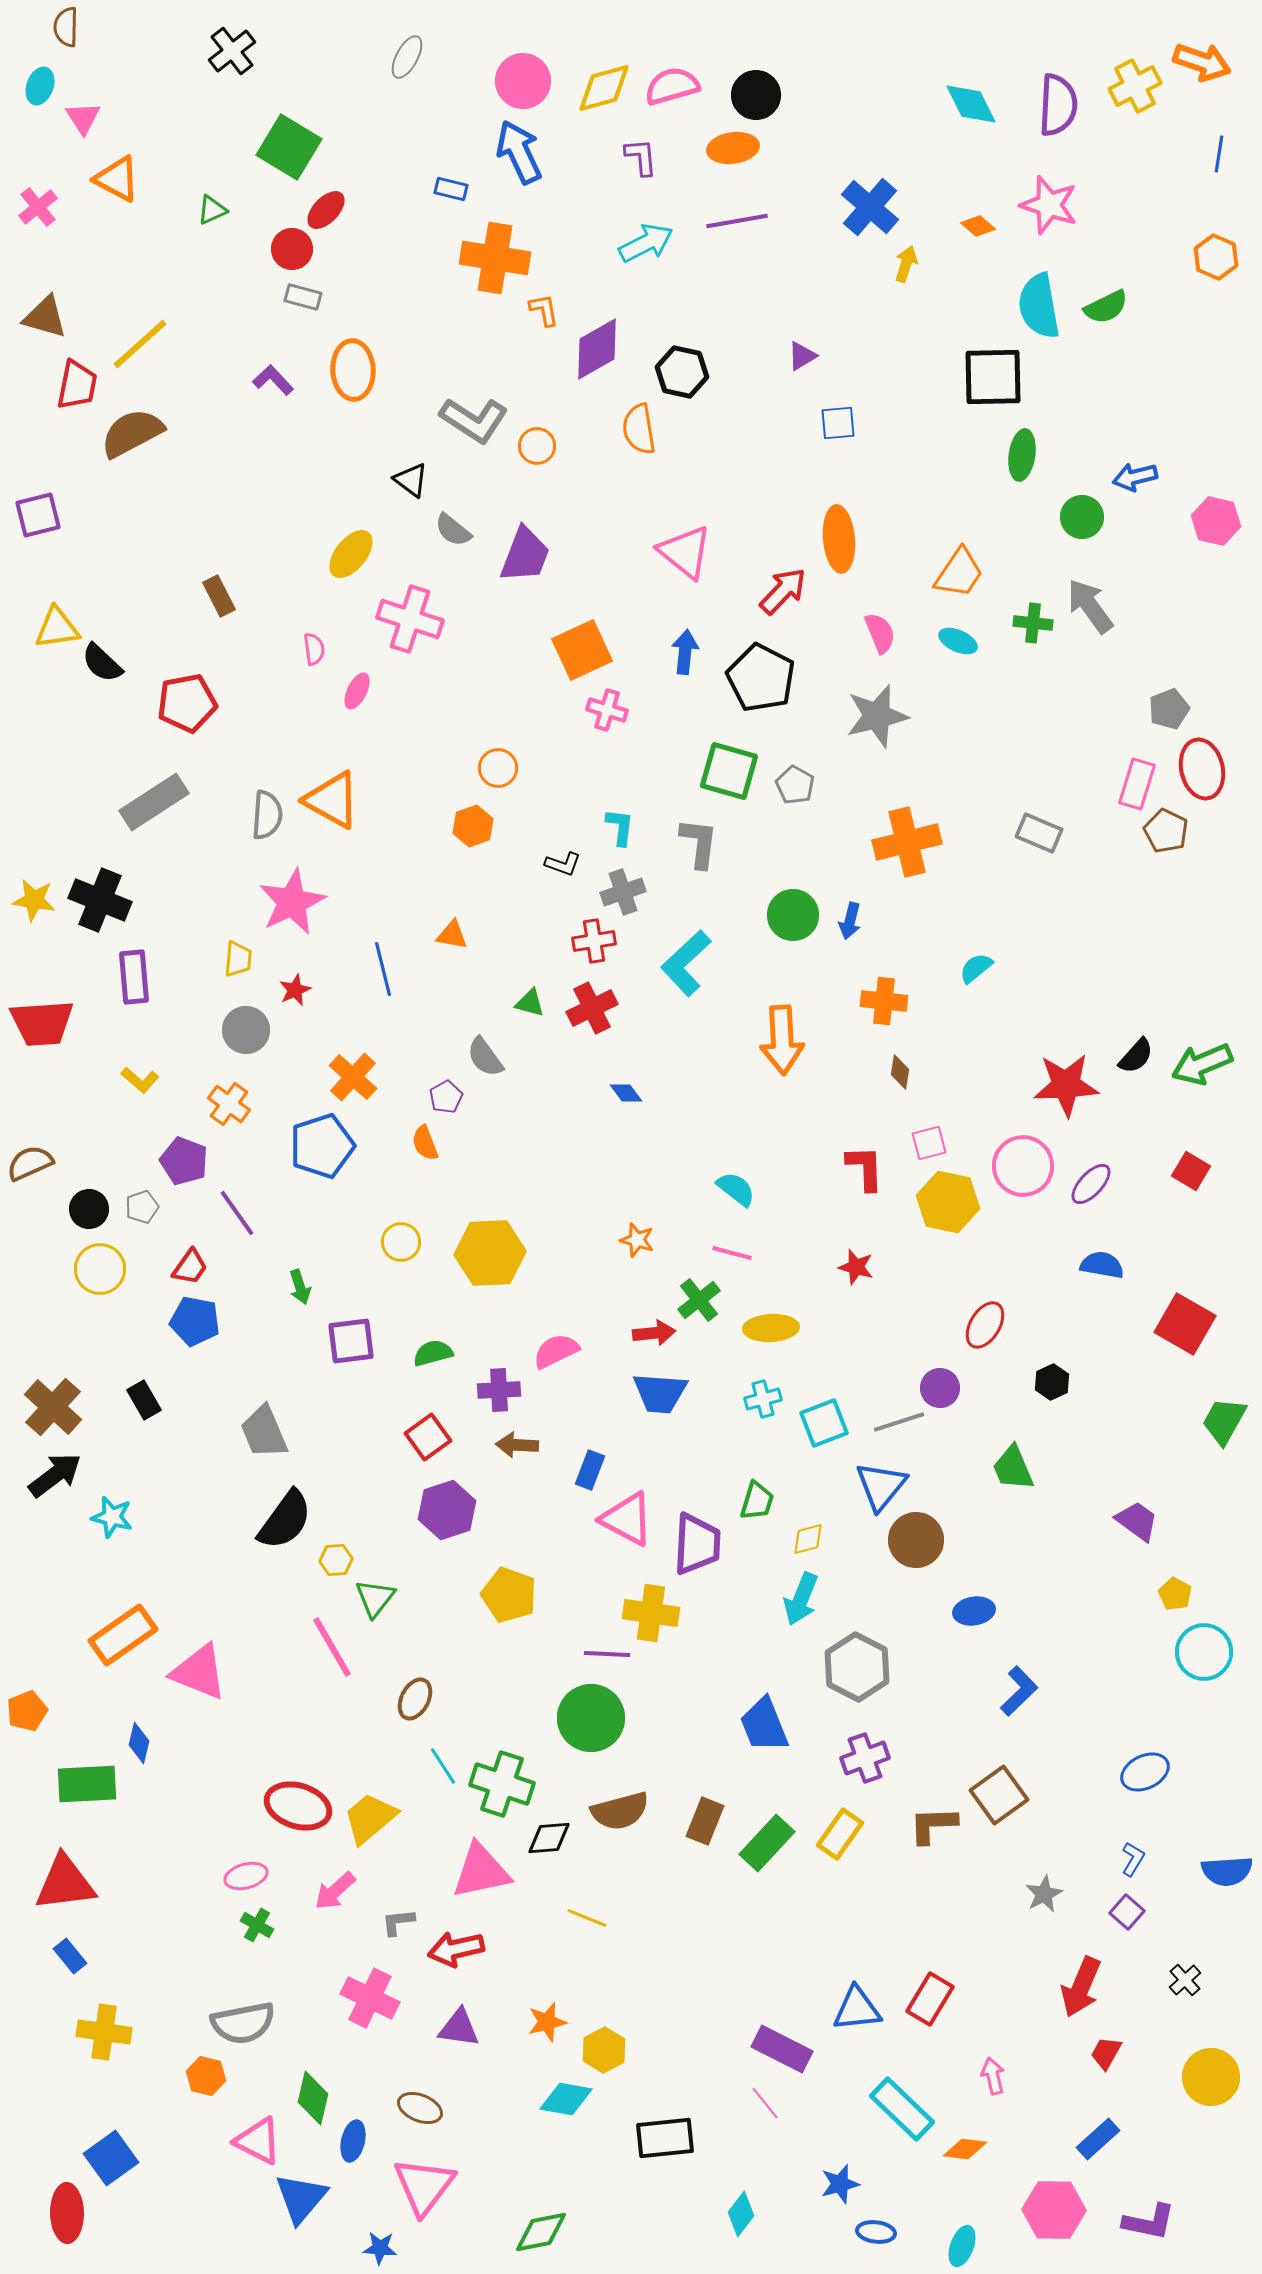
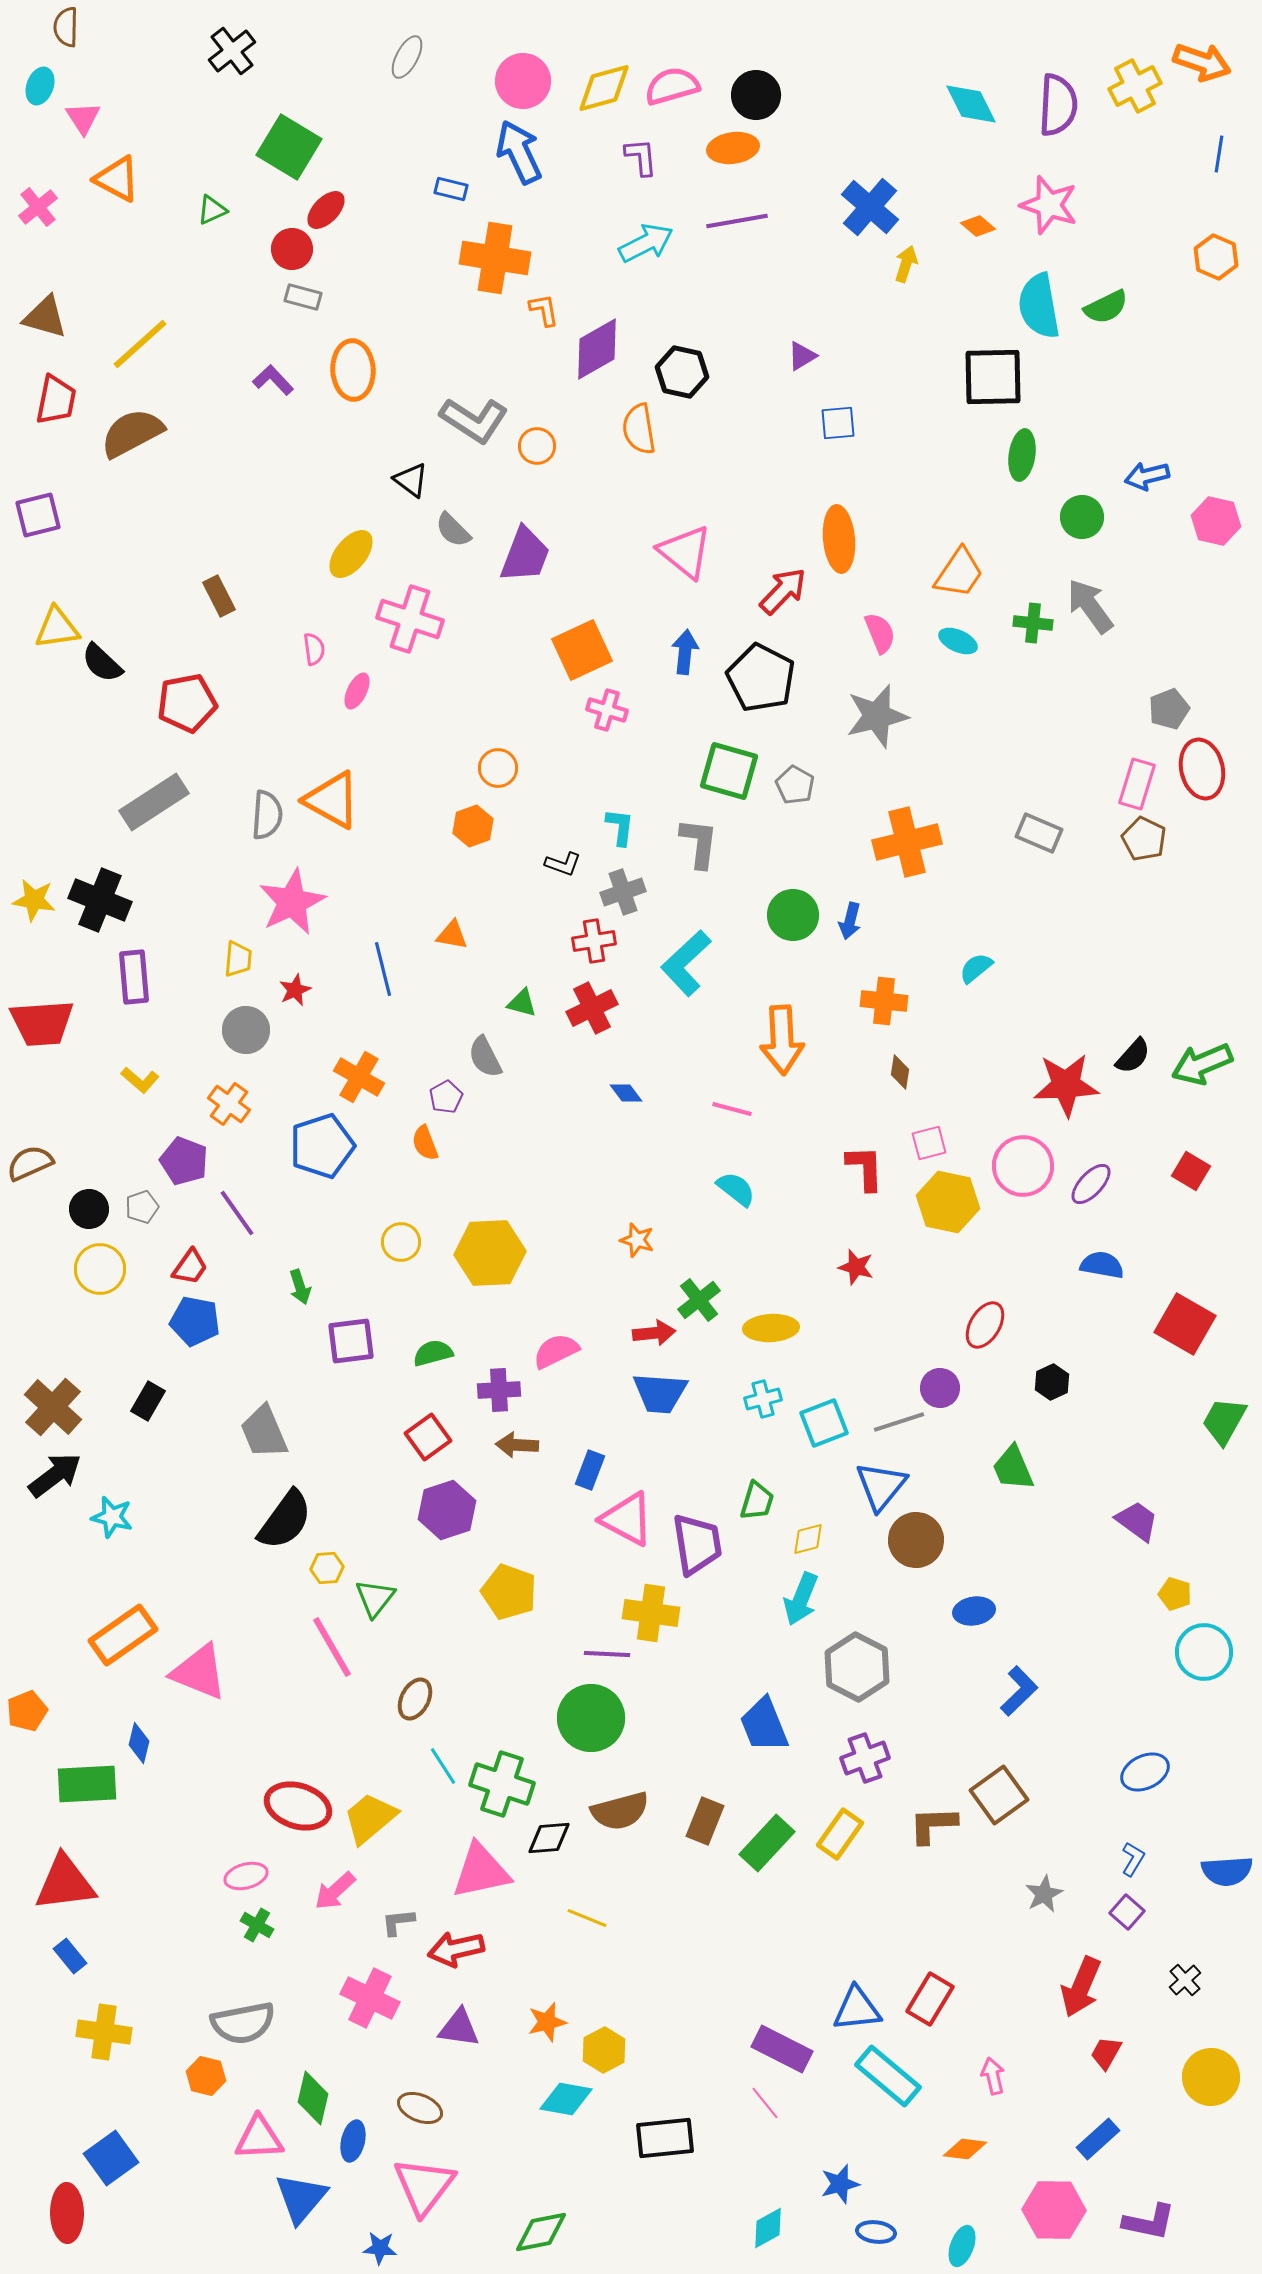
red trapezoid at (77, 385): moved 21 px left, 15 px down
blue arrow at (1135, 477): moved 12 px right, 1 px up
gray semicircle at (453, 530): rotated 6 degrees clockwise
brown pentagon at (1166, 831): moved 22 px left, 8 px down
green triangle at (530, 1003): moved 8 px left
black semicircle at (1136, 1056): moved 3 px left
gray semicircle at (485, 1057): rotated 9 degrees clockwise
orange cross at (353, 1077): moved 6 px right; rotated 12 degrees counterclockwise
pink line at (732, 1253): moved 144 px up
black rectangle at (144, 1400): moved 4 px right, 1 px down; rotated 60 degrees clockwise
purple trapezoid at (697, 1544): rotated 12 degrees counterclockwise
yellow hexagon at (336, 1560): moved 9 px left, 8 px down
yellow pentagon at (1175, 1594): rotated 12 degrees counterclockwise
yellow pentagon at (509, 1595): moved 3 px up
cyan rectangle at (902, 2109): moved 14 px left, 33 px up; rotated 4 degrees counterclockwise
pink triangle at (258, 2141): moved 1 px right, 3 px up; rotated 30 degrees counterclockwise
cyan diamond at (741, 2214): moved 27 px right, 14 px down; rotated 24 degrees clockwise
